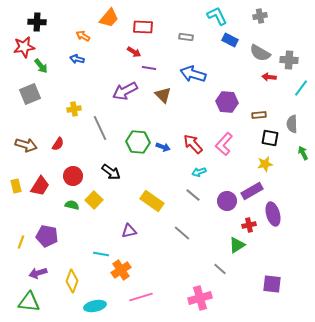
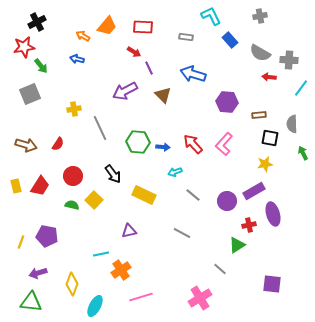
cyan L-shape at (217, 16): moved 6 px left
orange trapezoid at (109, 18): moved 2 px left, 8 px down
black cross at (37, 22): rotated 30 degrees counterclockwise
blue rectangle at (230, 40): rotated 21 degrees clockwise
purple line at (149, 68): rotated 56 degrees clockwise
blue arrow at (163, 147): rotated 16 degrees counterclockwise
black arrow at (111, 172): moved 2 px right, 2 px down; rotated 18 degrees clockwise
cyan arrow at (199, 172): moved 24 px left
purple rectangle at (252, 191): moved 2 px right
yellow rectangle at (152, 201): moved 8 px left, 6 px up; rotated 10 degrees counterclockwise
gray line at (182, 233): rotated 12 degrees counterclockwise
cyan line at (101, 254): rotated 21 degrees counterclockwise
yellow diamond at (72, 281): moved 3 px down
pink cross at (200, 298): rotated 15 degrees counterclockwise
green triangle at (29, 302): moved 2 px right
cyan ellipse at (95, 306): rotated 50 degrees counterclockwise
